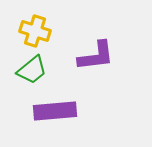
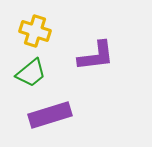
green trapezoid: moved 1 px left, 3 px down
purple rectangle: moved 5 px left, 4 px down; rotated 12 degrees counterclockwise
